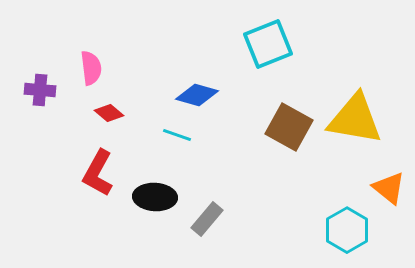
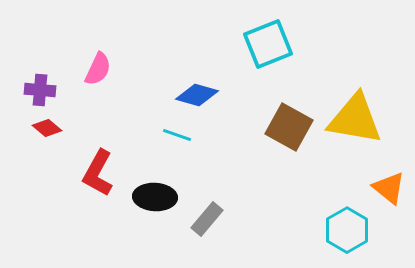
pink semicircle: moved 7 px right, 1 px down; rotated 32 degrees clockwise
red diamond: moved 62 px left, 15 px down
